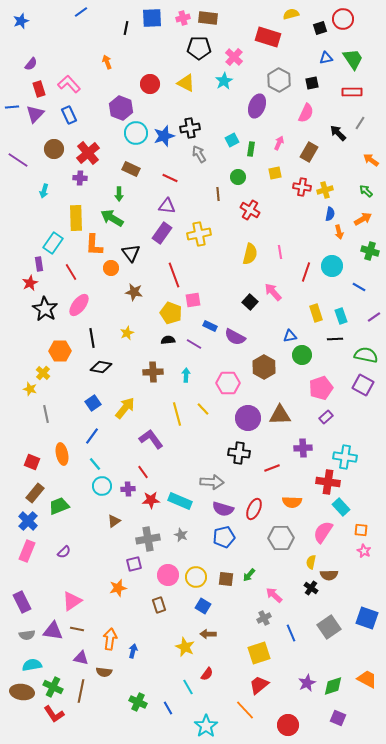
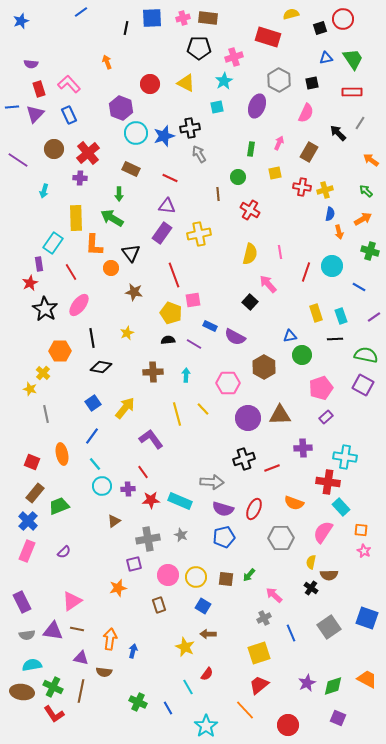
pink cross at (234, 57): rotated 30 degrees clockwise
purple semicircle at (31, 64): rotated 56 degrees clockwise
cyan square at (232, 140): moved 15 px left, 33 px up; rotated 16 degrees clockwise
pink arrow at (273, 292): moved 5 px left, 8 px up
black cross at (239, 453): moved 5 px right, 6 px down; rotated 25 degrees counterclockwise
orange semicircle at (292, 502): moved 2 px right, 1 px down; rotated 18 degrees clockwise
